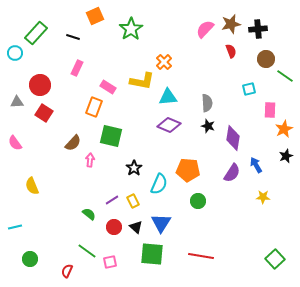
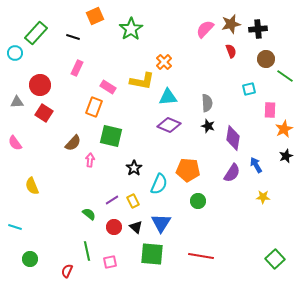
cyan line at (15, 227): rotated 32 degrees clockwise
green line at (87, 251): rotated 42 degrees clockwise
